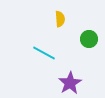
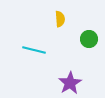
cyan line: moved 10 px left, 3 px up; rotated 15 degrees counterclockwise
